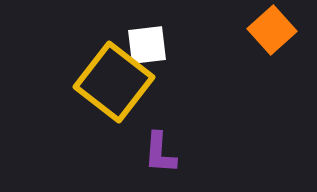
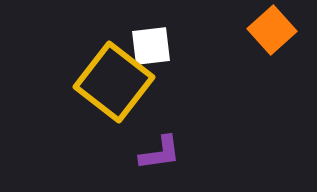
white square: moved 4 px right, 1 px down
purple L-shape: rotated 102 degrees counterclockwise
